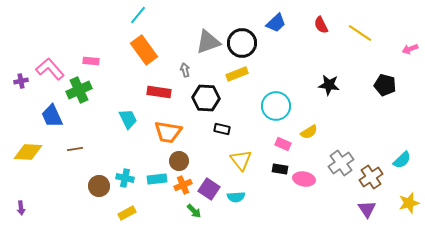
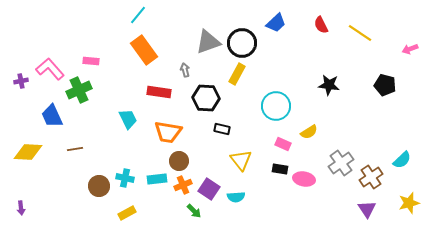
yellow rectangle at (237, 74): rotated 40 degrees counterclockwise
